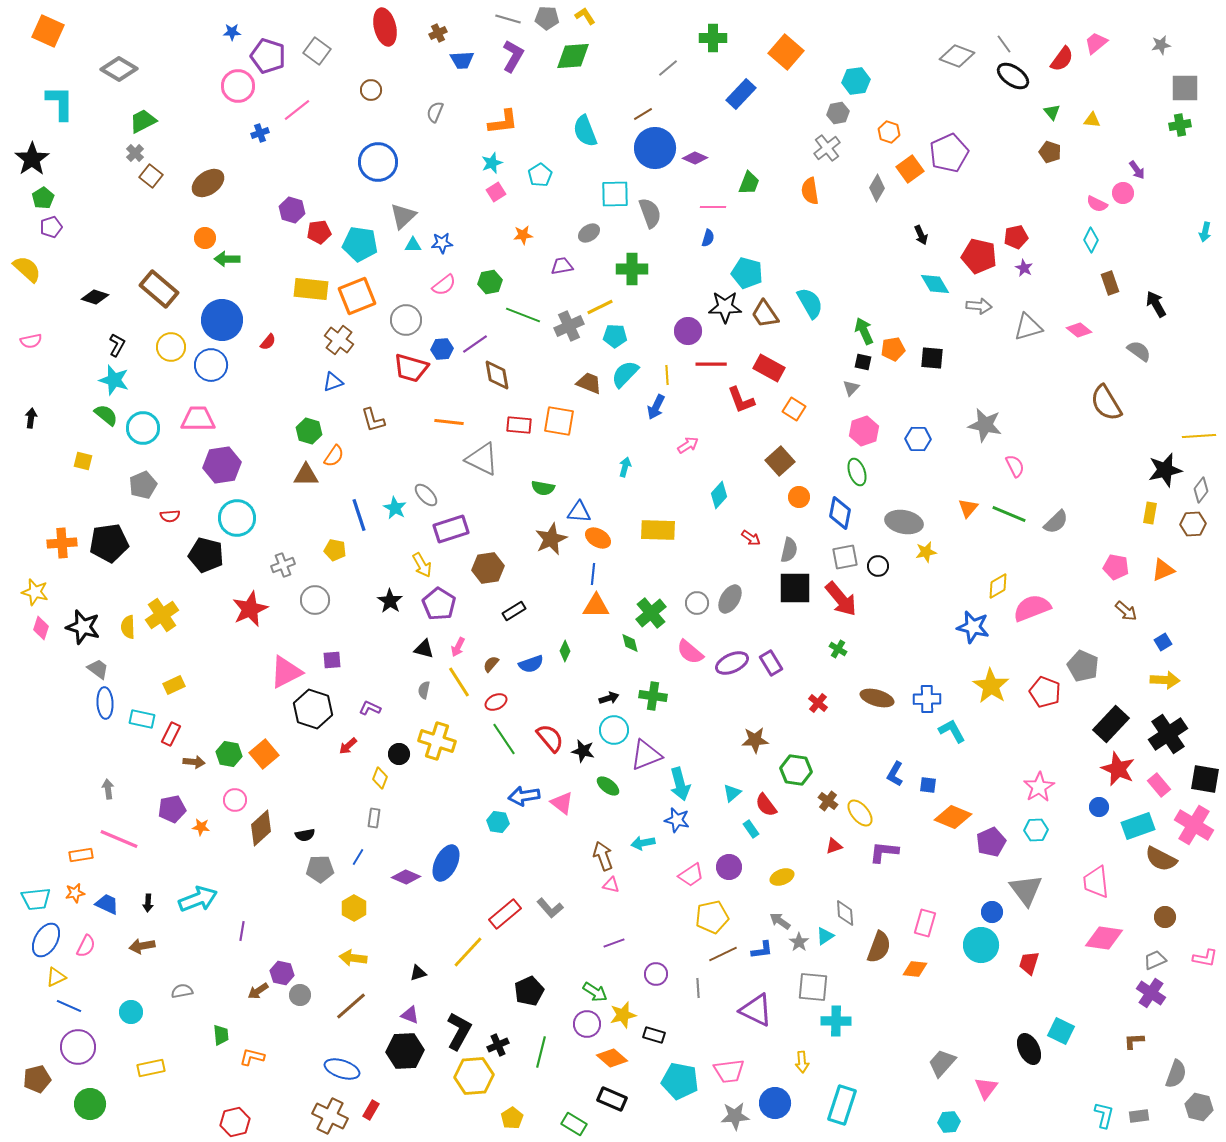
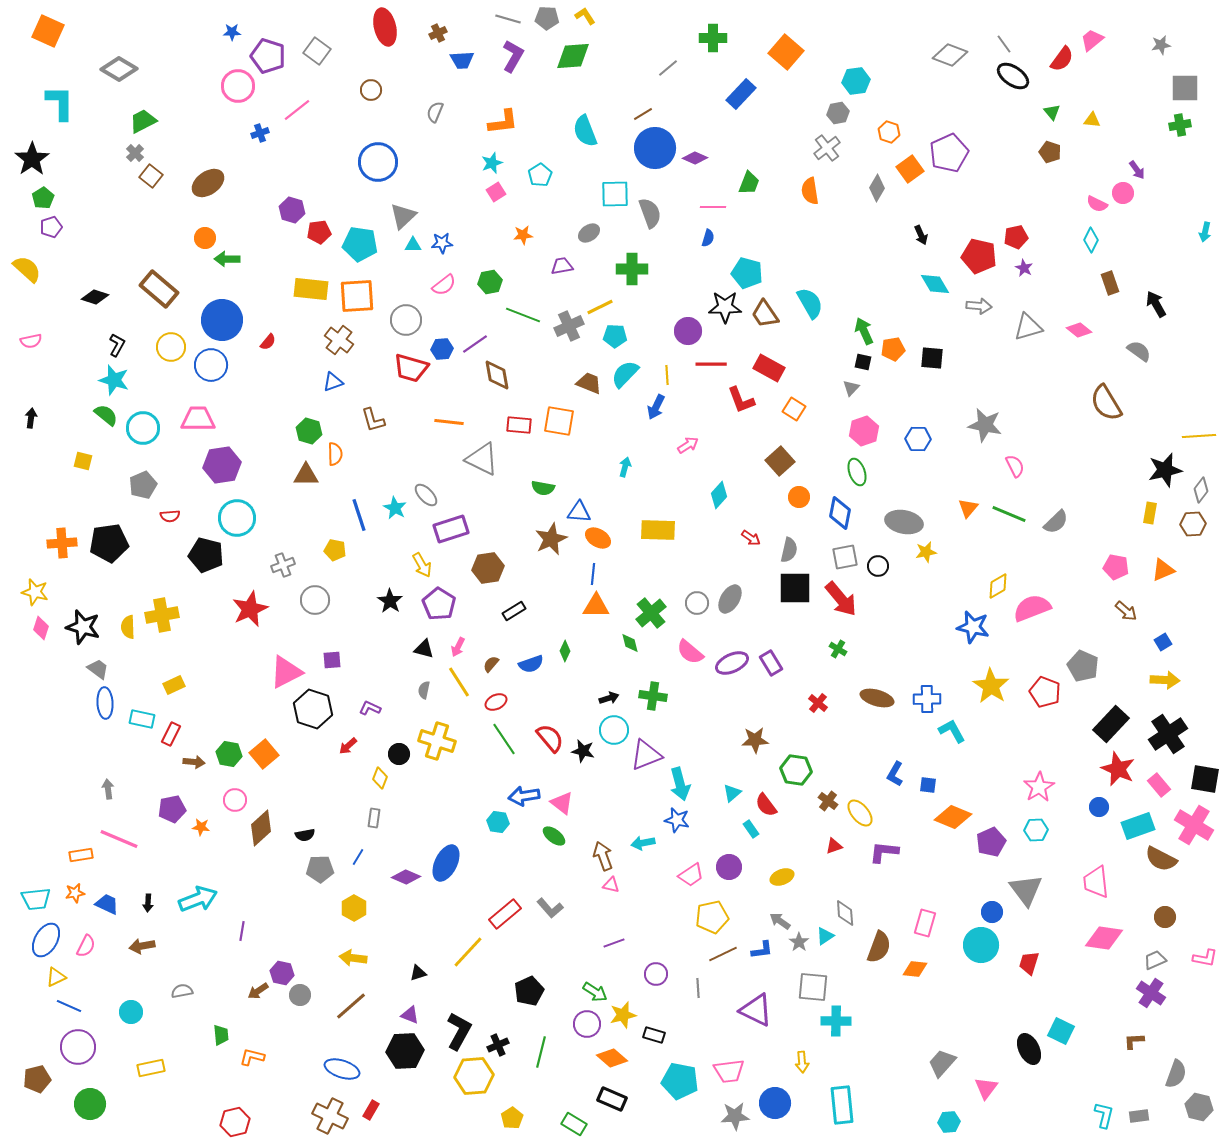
pink trapezoid at (1096, 43): moved 4 px left, 3 px up
gray diamond at (957, 56): moved 7 px left, 1 px up
orange square at (357, 296): rotated 18 degrees clockwise
orange semicircle at (334, 456): moved 1 px right, 2 px up; rotated 35 degrees counterclockwise
yellow cross at (162, 615): rotated 24 degrees clockwise
green ellipse at (608, 786): moved 54 px left, 50 px down
cyan rectangle at (842, 1105): rotated 24 degrees counterclockwise
